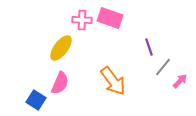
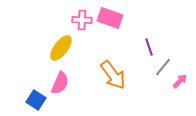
orange arrow: moved 6 px up
